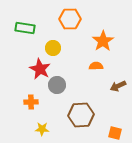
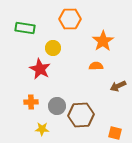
gray circle: moved 21 px down
